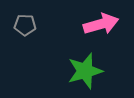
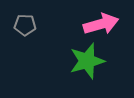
green star: moved 2 px right, 10 px up
